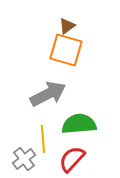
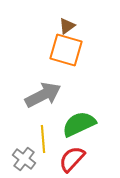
gray arrow: moved 5 px left, 1 px down
green semicircle: rotated 20 degrees counterclockwise
gray cross: rotated 15 degrees counterclockwise
